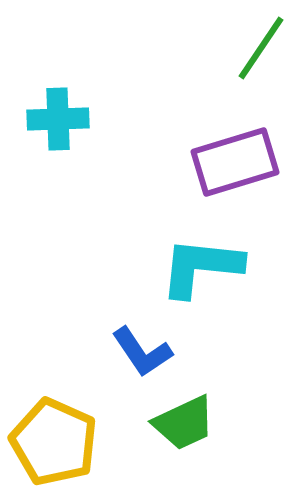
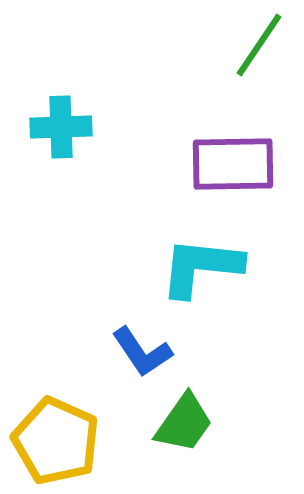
green line: moved 2 px left, 3 px up
cyan cross: moved 3 px right, 8 px down
purple rectangle: moved 2 px left, 2 px down; rotated 16 degrees clockwise
green trapezoid: rotated 30 degrees counterclockwise
yellow pentagon: moved 2 px right, 1 px up
